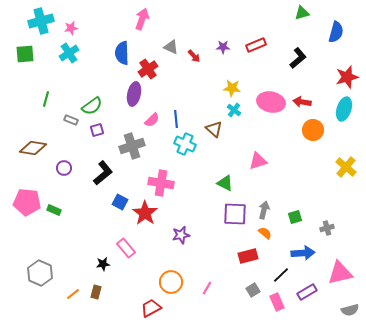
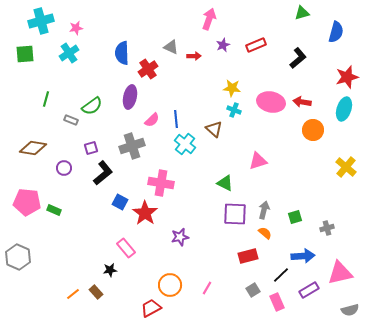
pink arrow at (142, 19): moved 67 px right
pink star at (71, 28): moved 5 px right
purple star at (223, 47): moved 2 px up; rotated 24 degrees counterclockwise
red arrow at (194, 56): rotated 48 degrees counterclockwise
purple ellipse at (134, 94): moved 4 px left, 3 px down
cyan cross at (234, 110): rotated 16 degrees counterclockwise
purple square at (97, 130): moved 6 px left, 18 px down
cyan cross at (185, 144): rotated 15 degrees clockwise
purple star at (181, 235): moved 1 px left, 2 px down
blue arrow at (303, 253): moved 3 px down
black star at (103, 264): moved 7 px right, 6 px down
gray hexagon at (40, 273): moved 22 px left, 16 px up
orange circle at (171, 282): moved 1 px left, 3 px down
brown rectangle at (96, 292): rotated 56 degrees counterclockwise
purple rectangle at (307, 292): moved 2 px right, 2 px up
